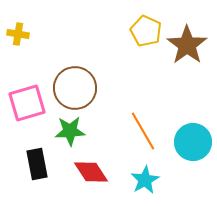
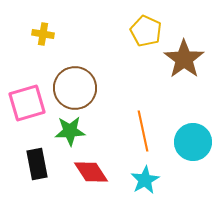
yellow cross: moved 25 px right
brown star: moved 3 px left, 14 px down
orange line: rotated 18 degrees clockwise
